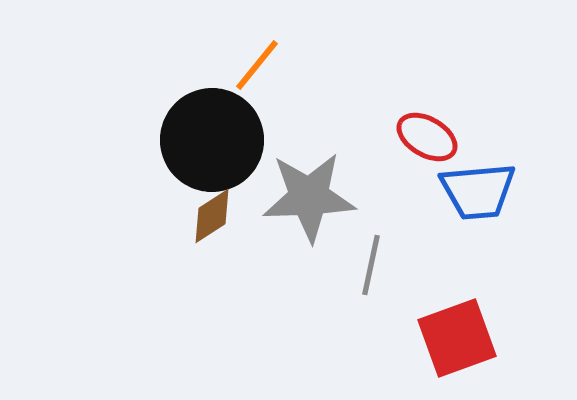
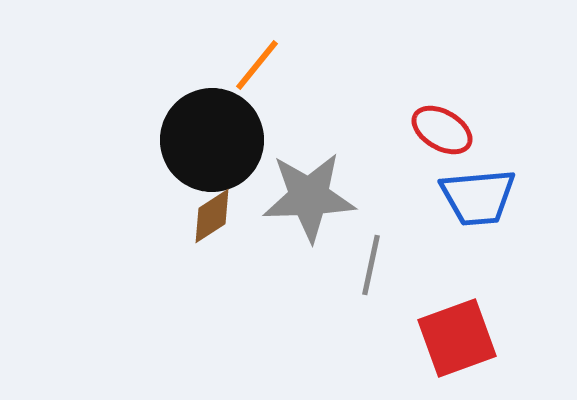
red ellipse: moved 15 px right, 7 px up
blue trapezoid: moved 6 px down
